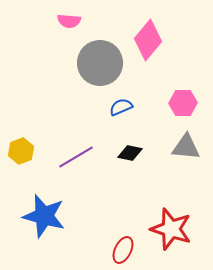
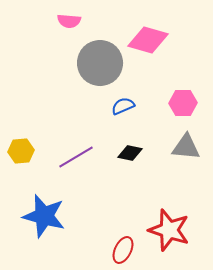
pink diamond: rotated 66 degrees clockwise
blue semicircle: moved 2 px right, 1 px up
yellow hexagon: rotated 15 degrees clockwise
red star: moved 2 px left, 1 px down
